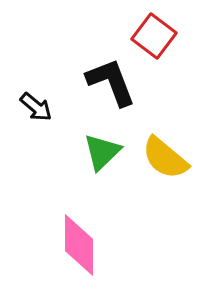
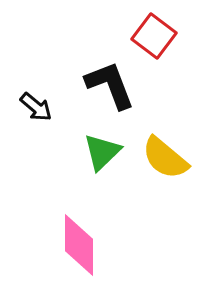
black L-shape: moved 1 px left, 3 px down
